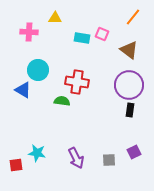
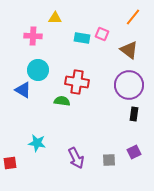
pink cross: moved 4 px right, 4 px down
black rectangle: moved 4 px right, 4 px down
cyan star: moved 10 px up
red square: moved 6 px left, 2 px up
